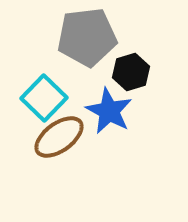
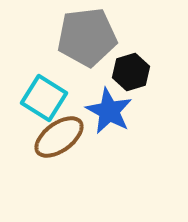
cyan square: rotated 12 degrees counterclockwise
